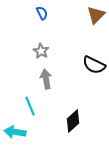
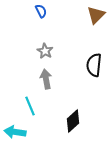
blue semicircle: moved 1 px left, 2 px up
gray star: moved 4 px right
black semicircle: rotated 70 degrees clockwise
